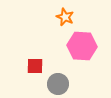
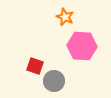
red square: rotated 18 degrees clockwise
gray circle: moved 4 px left, 3 px up
